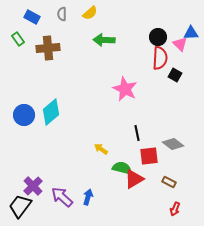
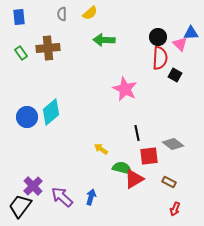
blue rectangle: moved 13 px left; rotated 56 degrees clockwise
green rectangle: moved 3 px right, 14 px down
blue circle: moved 3 px right, 2 px down
blue arrow: moved 3 px right
